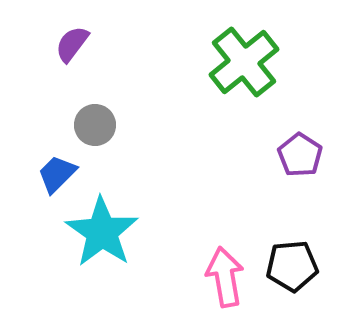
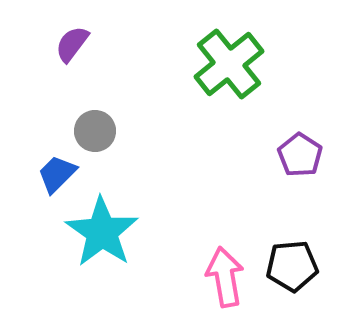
green cross: moved 15 px left, 2 px down
gray circle: moved 6 px down
